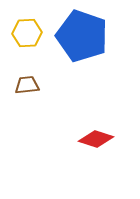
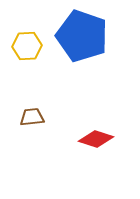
yellow hexagon: moved 13 px down
brown trapezoid: moved 5 px right, 32 px down
